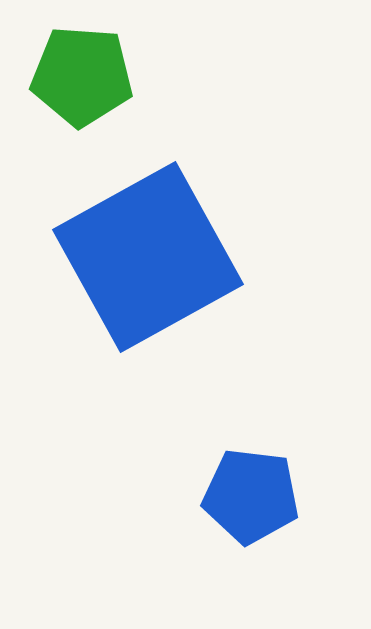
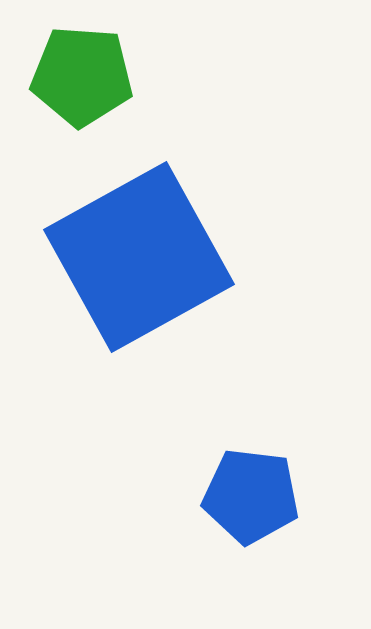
blue square: moved 9 px left
